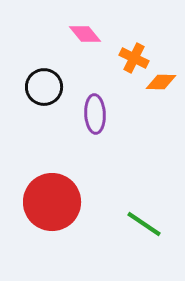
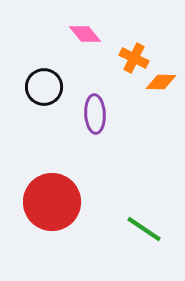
green line: moved 5 px down
